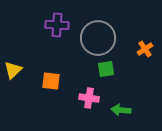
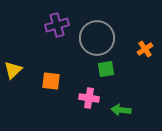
purple cross: rotated 20 degrees counterclockwise
gray circle: moved 1 px left
